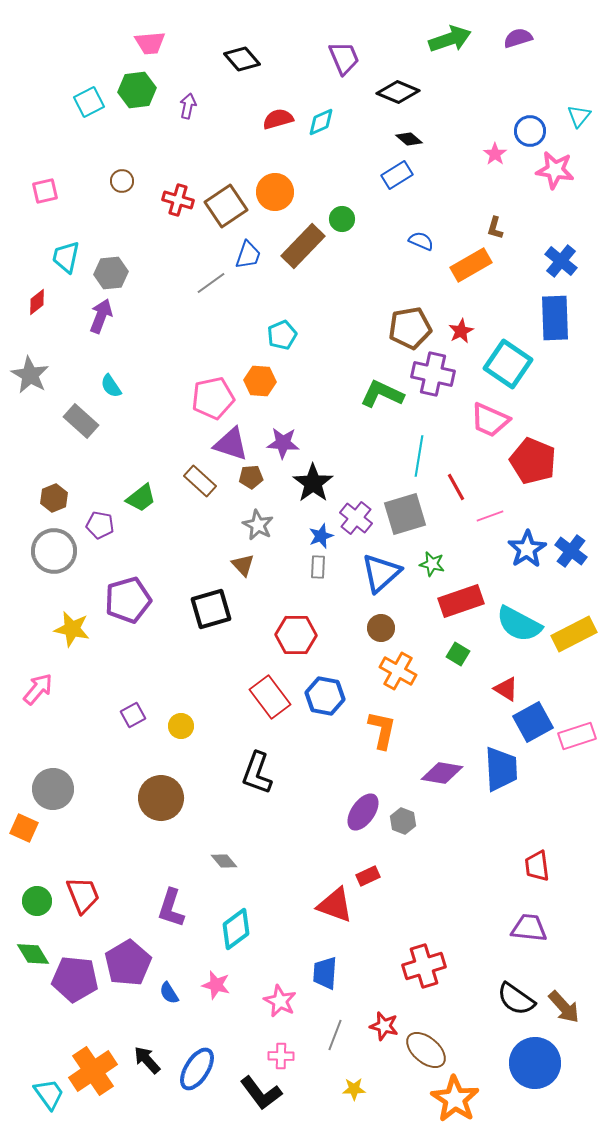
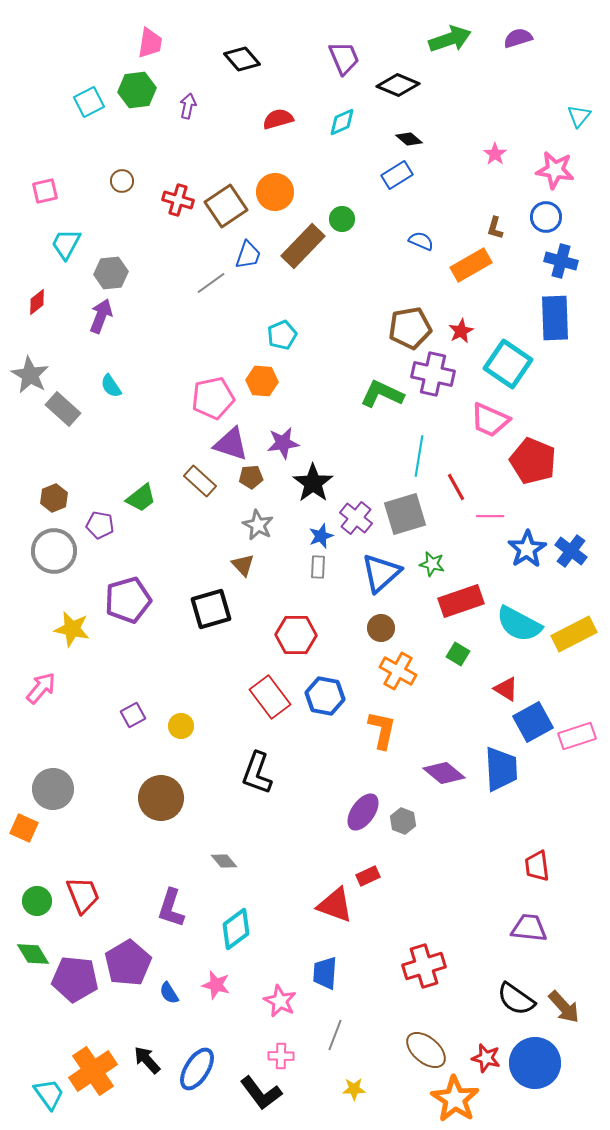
pink trapezoid at (150, 43): rotated 76 degrees counterclockwise
black diamond at (398, 92): moved 7 px up
cyan diamond at (321, 122): moved 21 px right
blue circle at (530, 131): moved 16 px right, 86 px down
cyan trapezoid at (66, 257): moved 13 px up; rotated 16 degrees clockwise
blue cross at (561, 261): rotated 24 degrees counterclockwise
orange hexagon at (260, 381): moved 2 px right
gray rectangle at (81, 421): moved 18 px left, 12 px up
purple star at (283, 443): rotated 12 degrees counterclockwise
pink line at (490, 516): rotated 20 degrees clockwise
pink arrow at (38, 689): moved 3 px right, 1 px up
purple diamond at (442, 773): moved 2 px right; rotated 30 degrees clockwise
red star at (384, 1026): moved 102 px right, 32 px down
